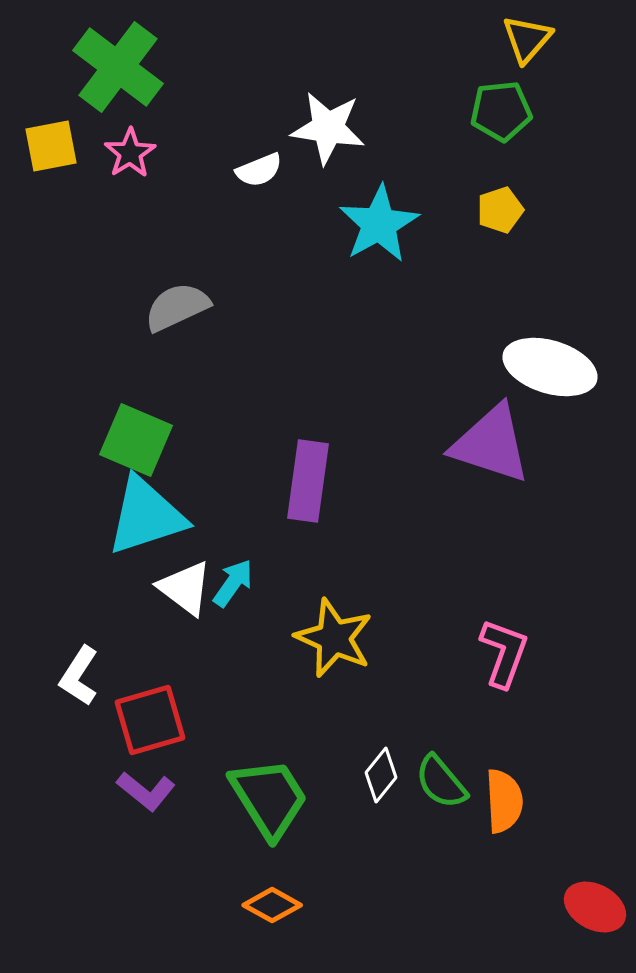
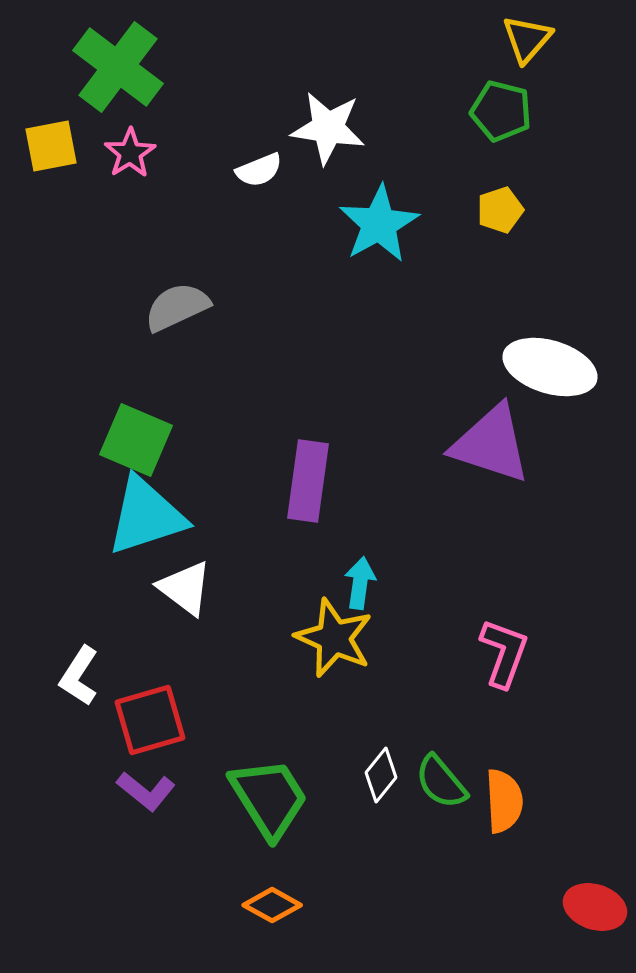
green pentagon: rotated 20 degrees clockwise
cyan arrow: moved 127 px right; rotated 27 degrees counterclockwise
red ellipse: rotated 10 degrees counterclockwise
